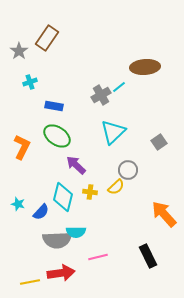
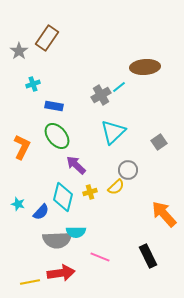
cyan cross: moved 3 px right, 2 px down
green ellipse: rotated 16 degrees clockwise
yellow cross: rotated 24 degrees counterclockwise
pink line: moved 2 px right; rotated 36 degrees clockwise
